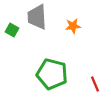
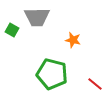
gray trapezoid: rotated 88 degrees counterclockwise
orange star: moved 14 px down; rotated 21 degrees clockwise
red line: rotated 28 degrees counterclockwise
